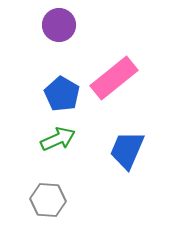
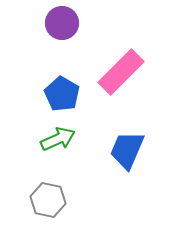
purple circle: moved 3 px right, 2 px up
pink rectangle: moved 7 px right, 6 px up; rotated 6 degrees counterclockwise
gray hexagon: rotated 8 degrees clockwise
